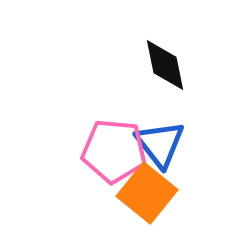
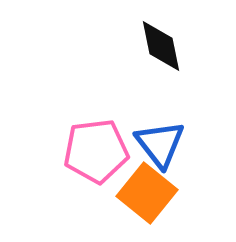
black diamond: moved 4 px left, 19 px up
pink pentagon: moved 18 px left; rotated 12 degrees counterclockwise
